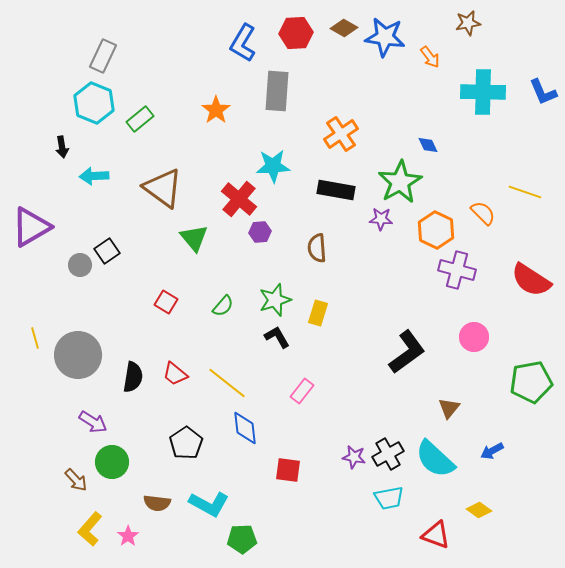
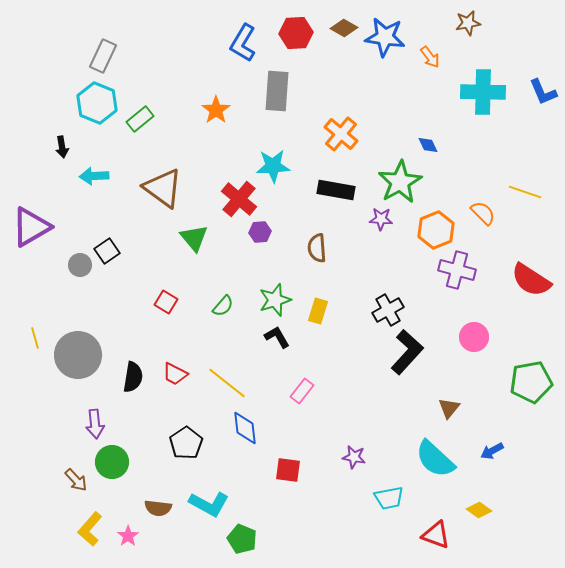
cyan hexagon at (94, 103): moved 3 px right
orange cross at (341, 134): rotated 16 degrees counterclockwise
orange hexagon at (436, 230): rotated 12 degrees clockwise
yellow rectangle at (318, 313): moved 2 px up
black L-shape at (407, 352): rotated 12 degrees counterclockwise
red trapezoid at (175, 374): rotated 12 degrees counterclockwise
purple arrow at (93, 422): moved 2 px right, 2 px down; rotated 52 degrees clockwise
black cross at (388, 454): moved 144 px up
brown semicircle at (157, 503): moved 1 px right, 5 px down
green pentagon at (242, 539): rotated 24 degrees clockwise
